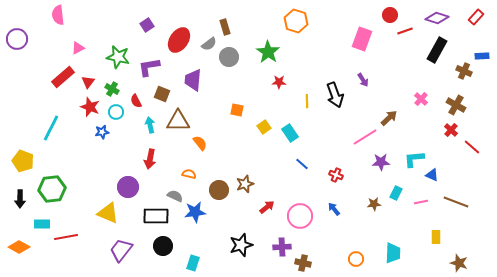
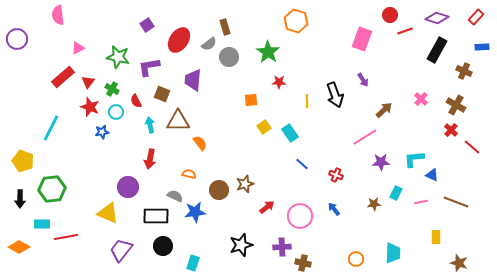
blue rectangle at (482, 56): moved 9 px up
orange square at (237, 110): moved 14 px right, 10 px up; rotated 16 degrees counterclockwise
brown arrow at (389, 118): moved 5 px left, 8 px up
